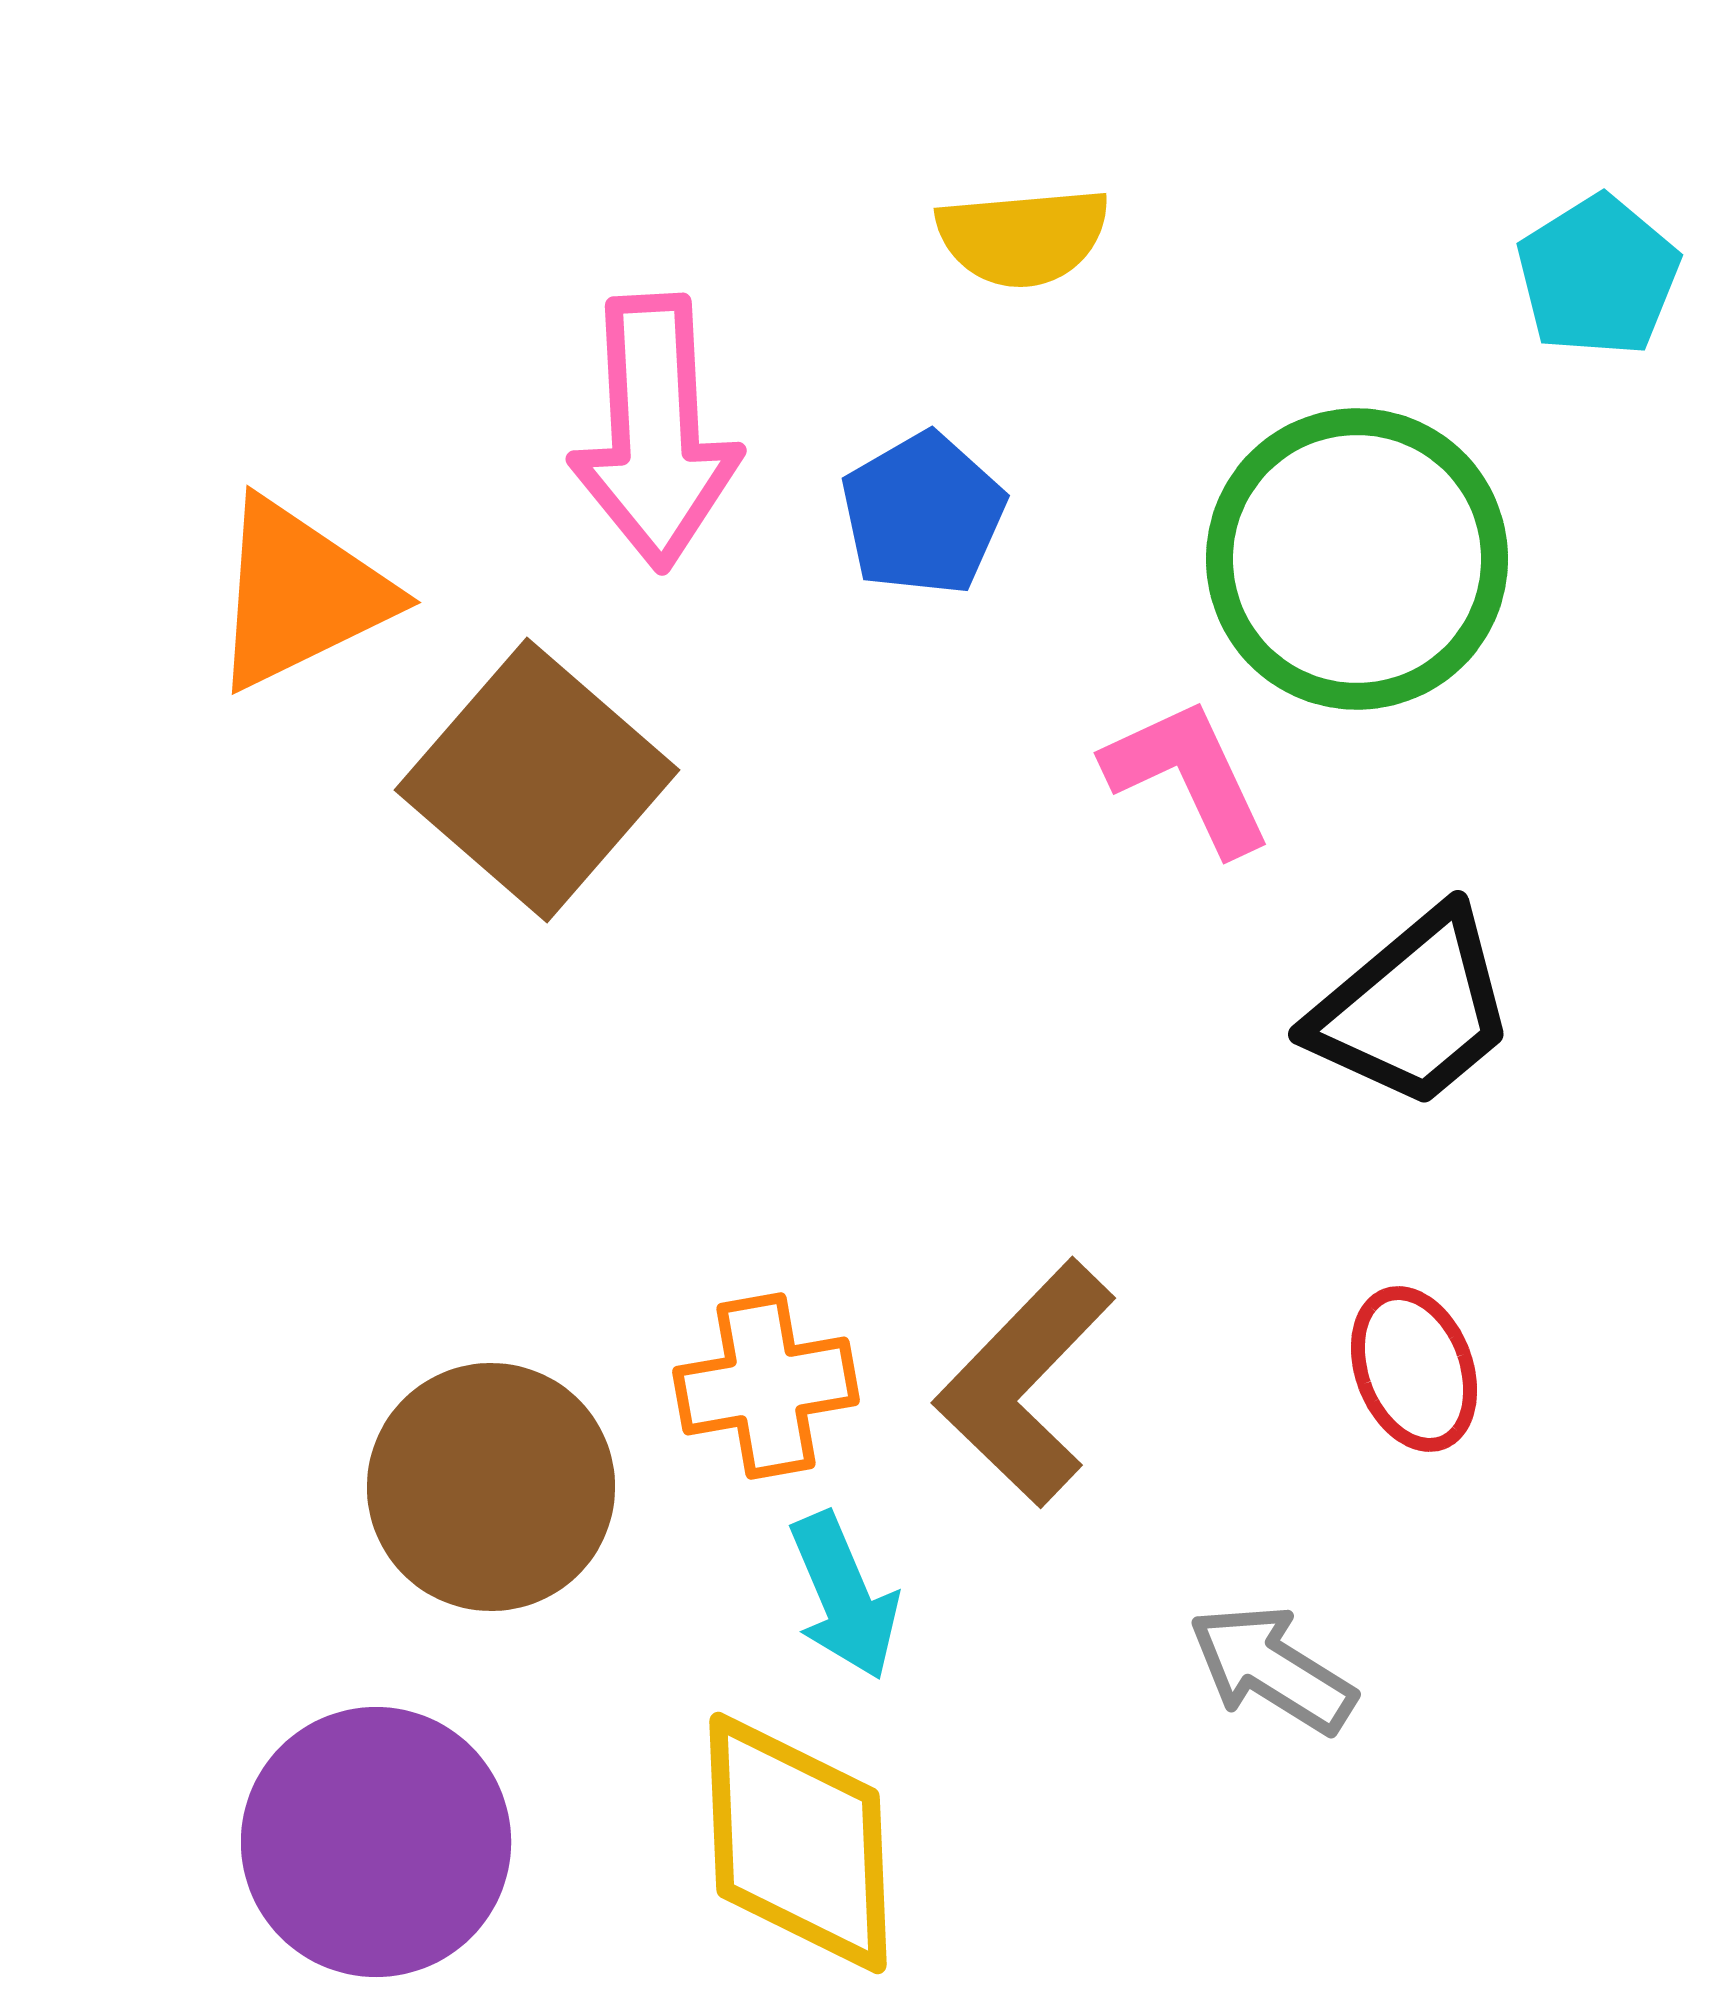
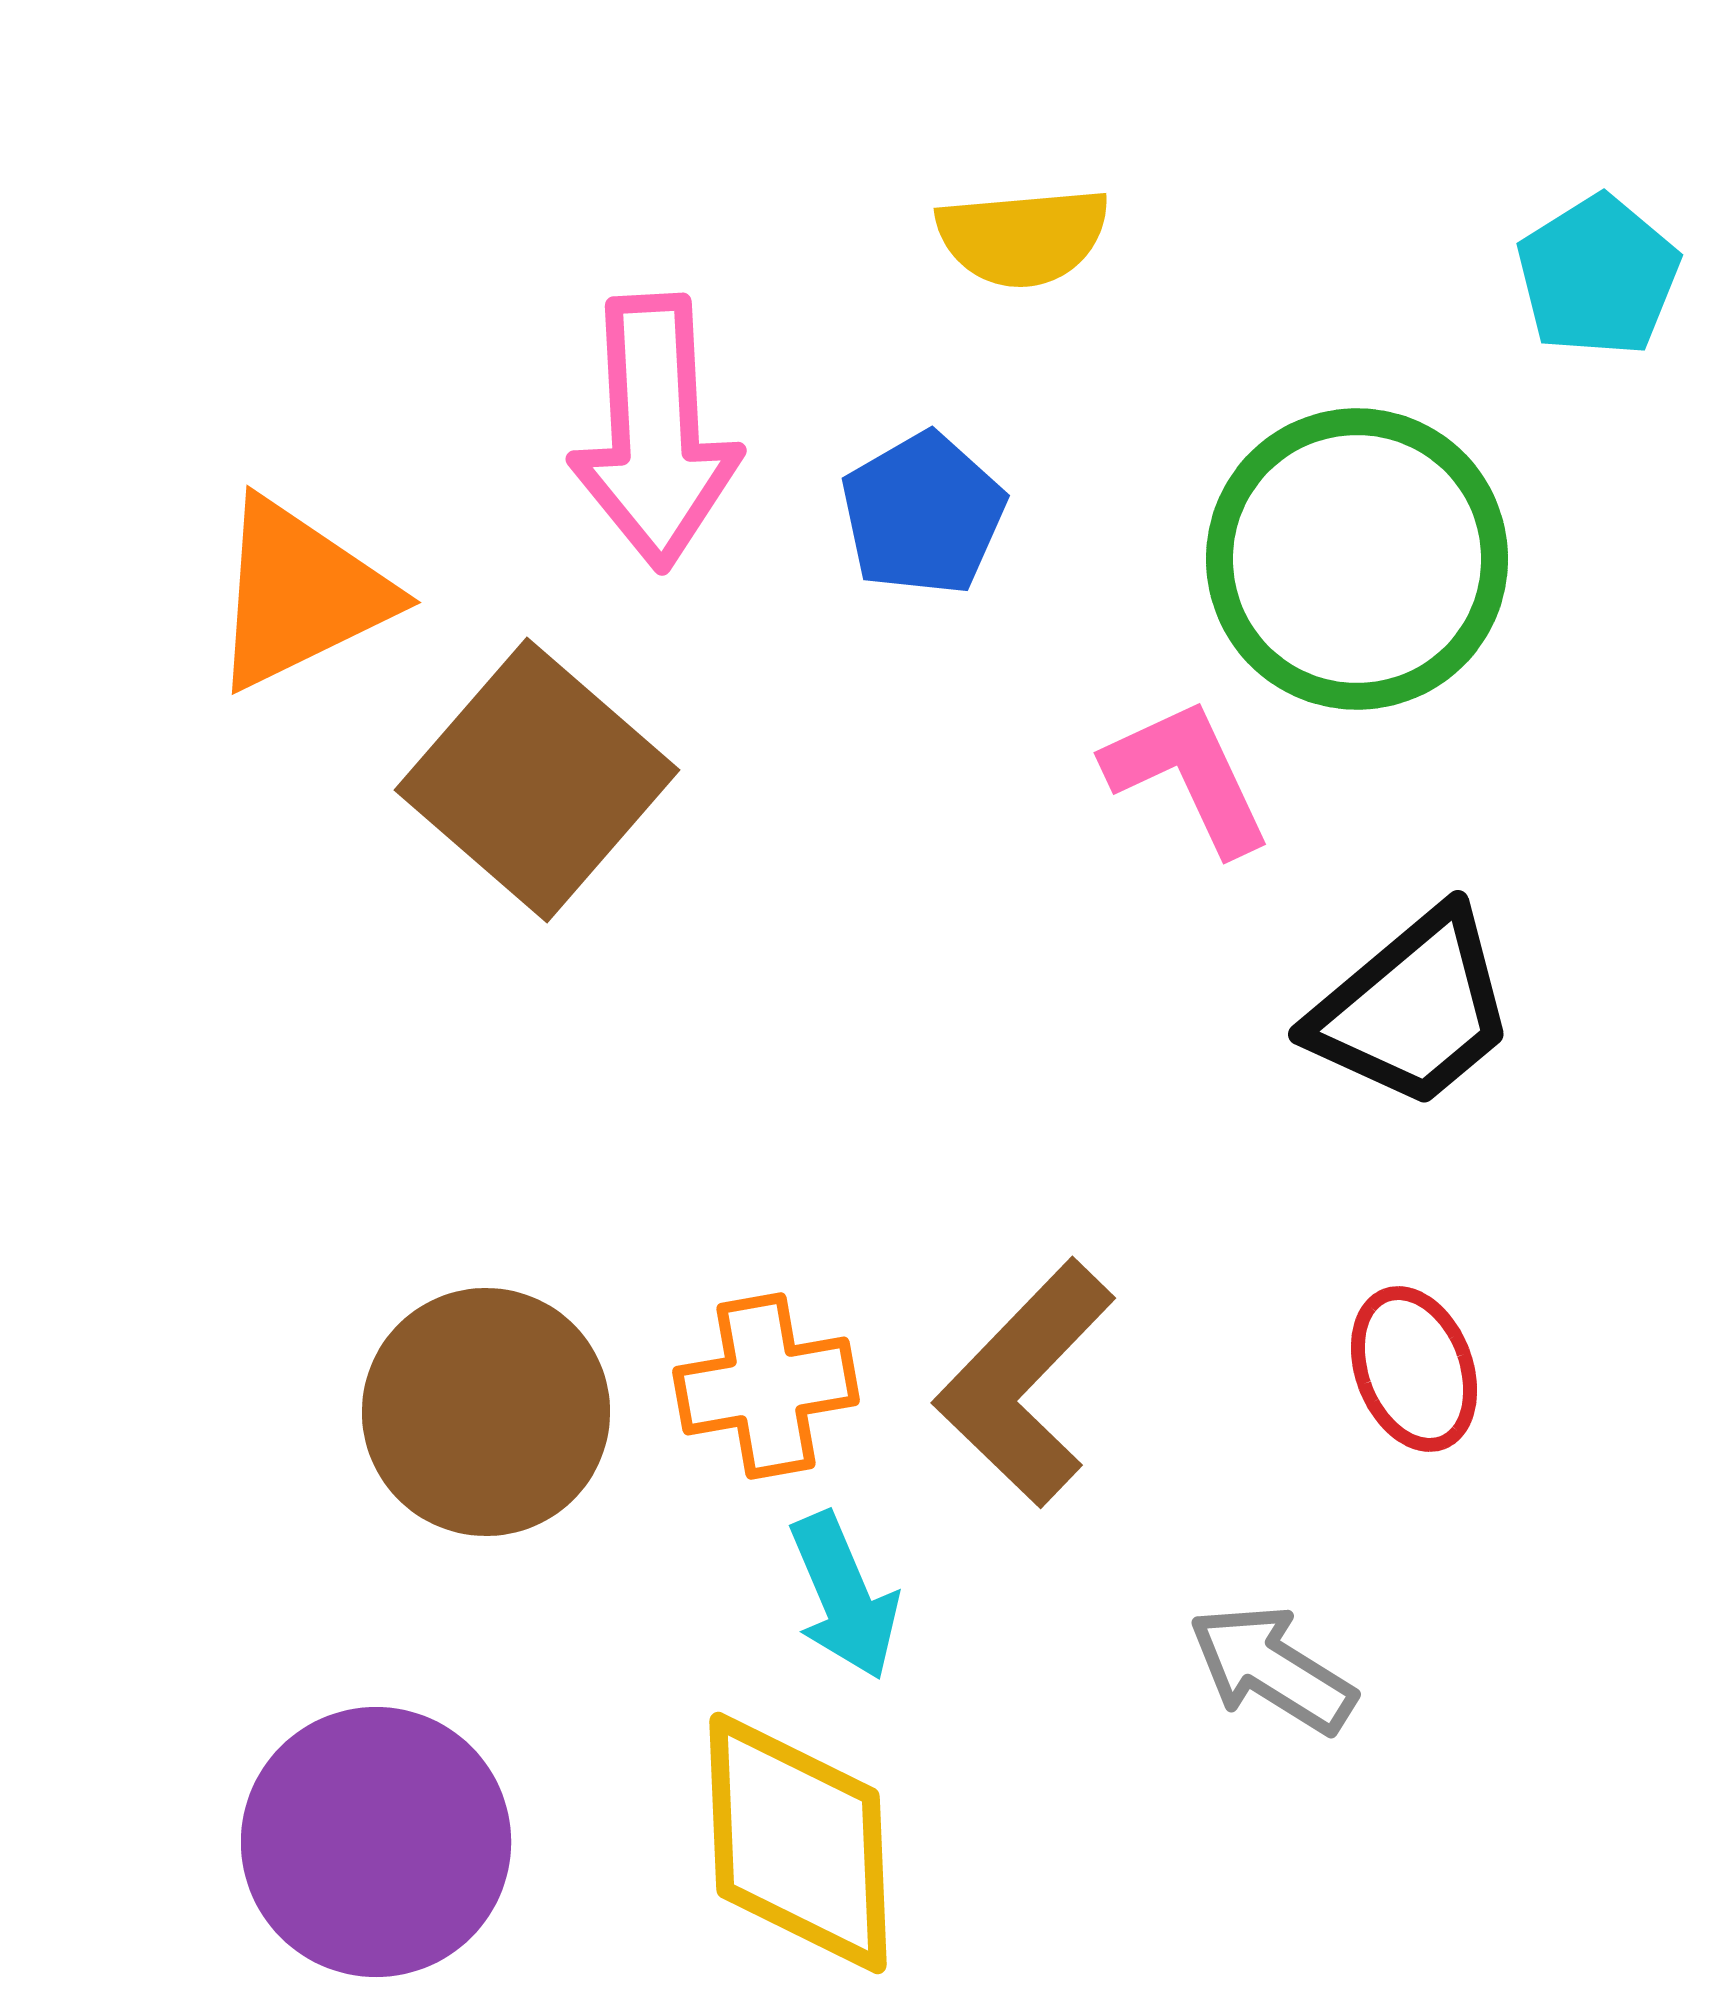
brown circle: moved 5 px left, 75 px up
